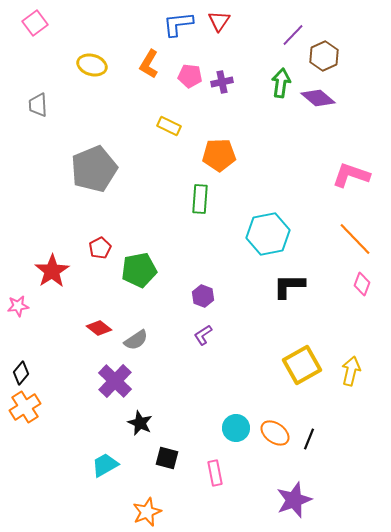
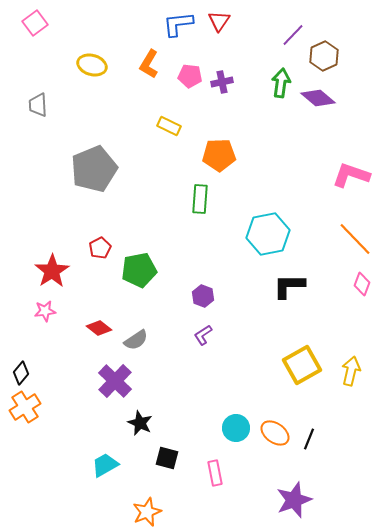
pink star at (18, 306): moved 27 px right, 5 px down
